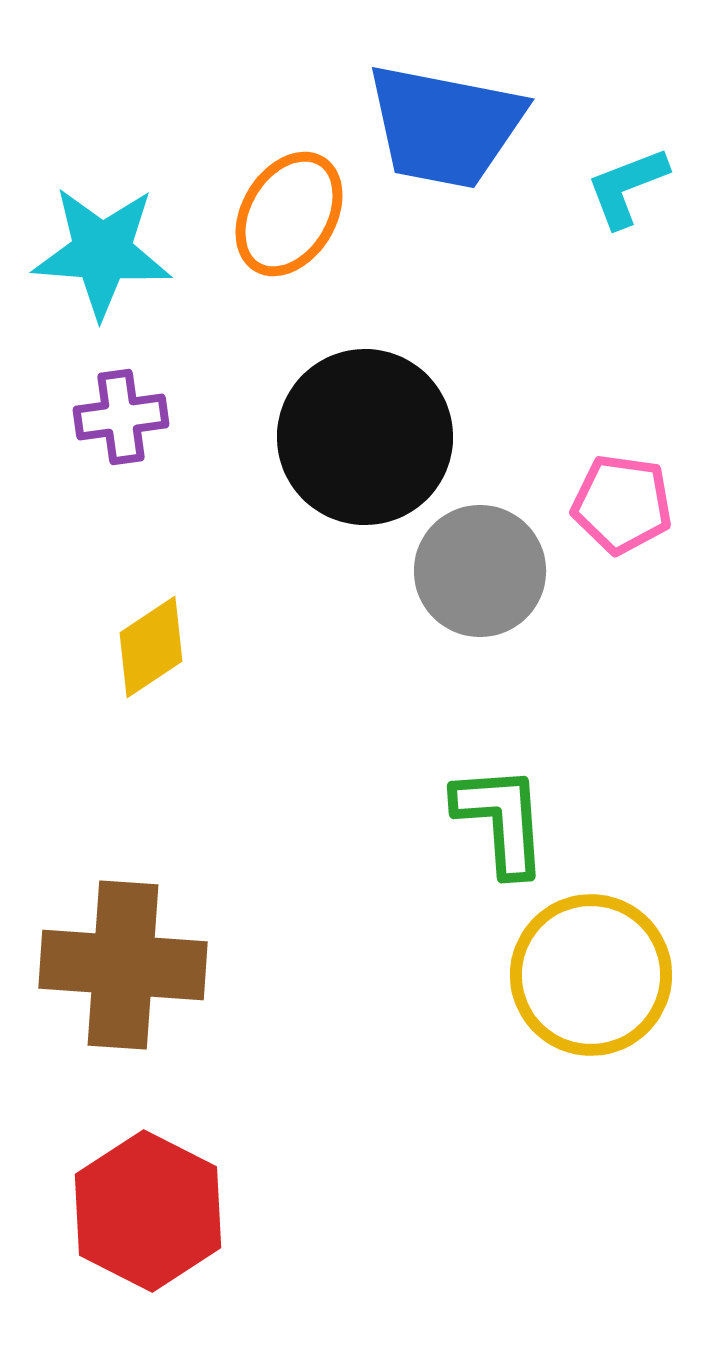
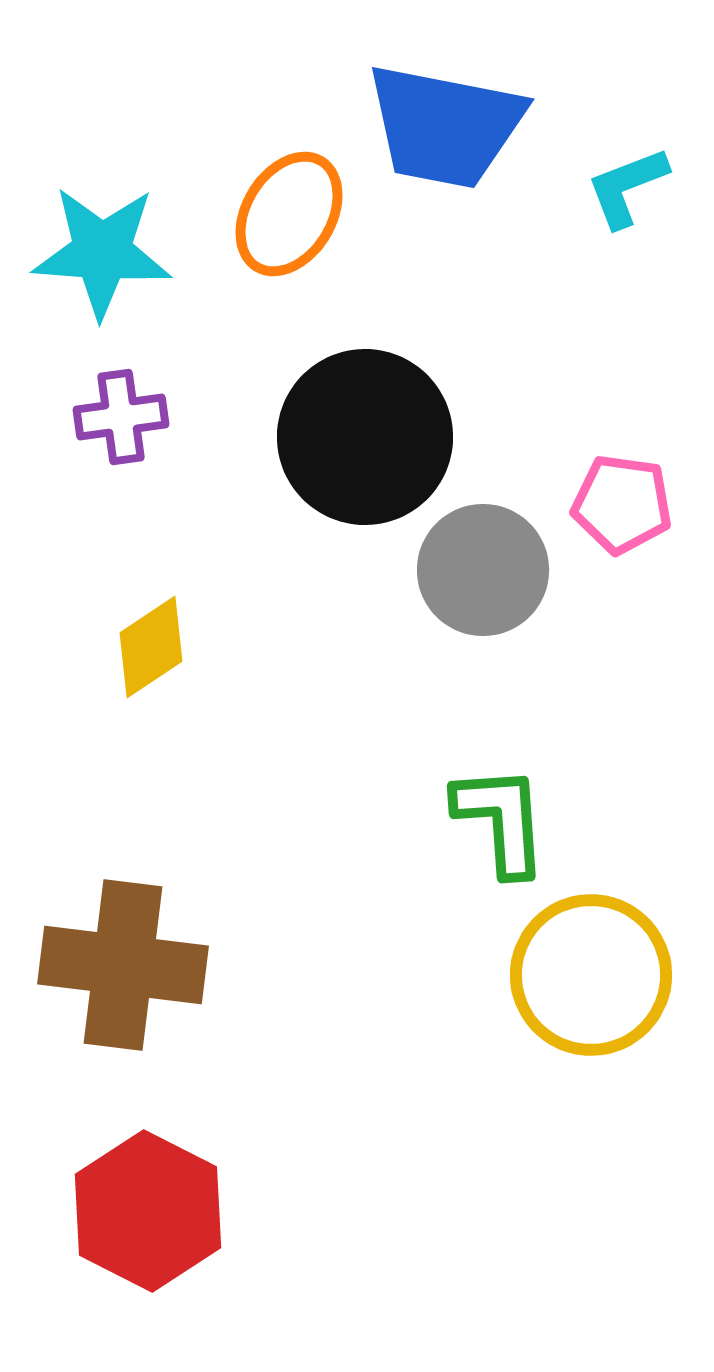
gray circle: moved 3 px right, 1 px up
brown cross: rotated 3 degrees clockwise
